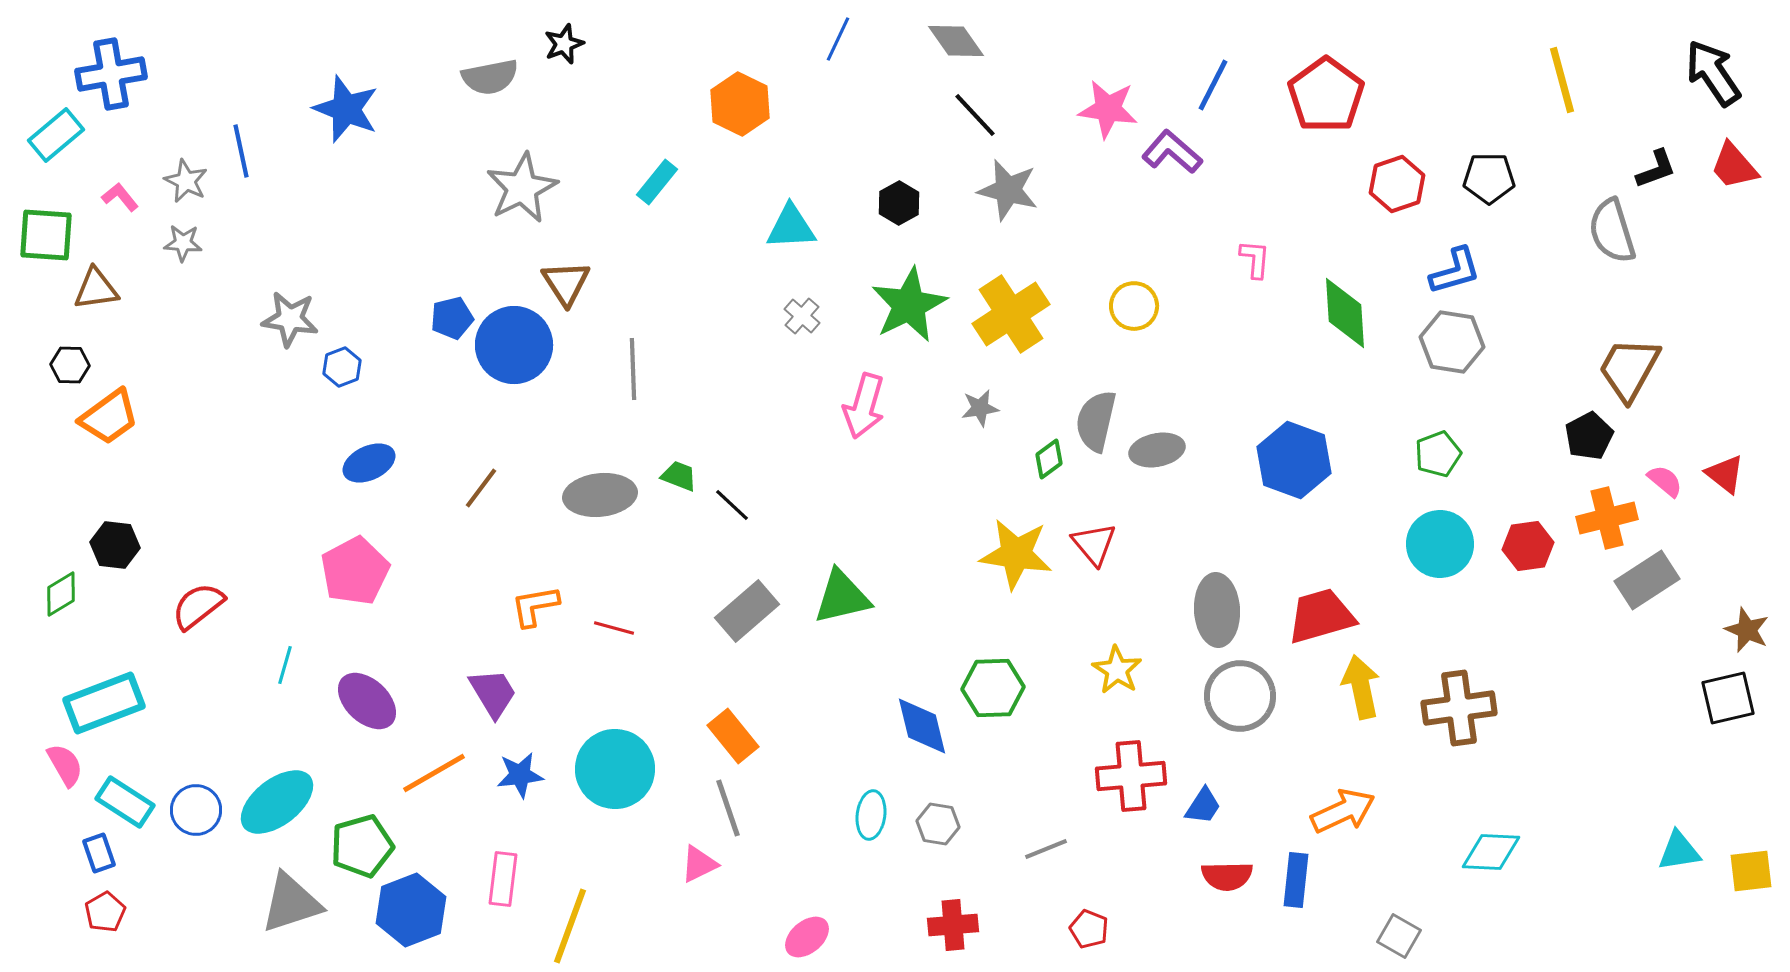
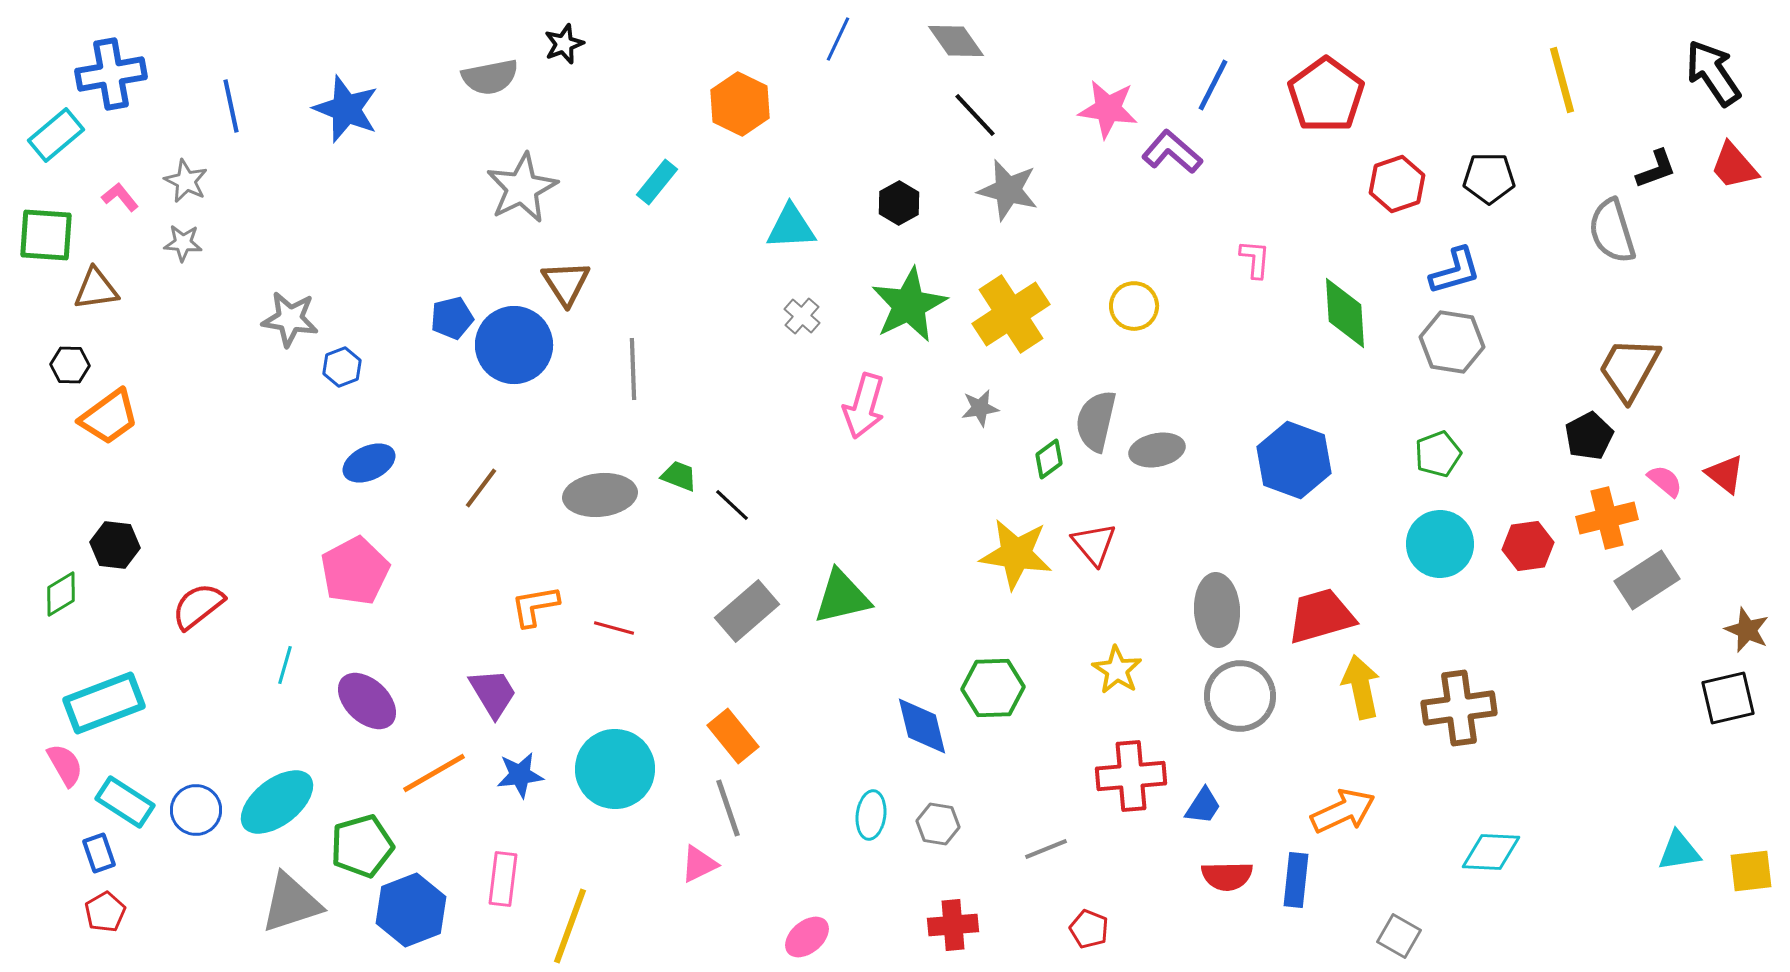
blue line at (241, 151): moved 10 px left, 45 px up
